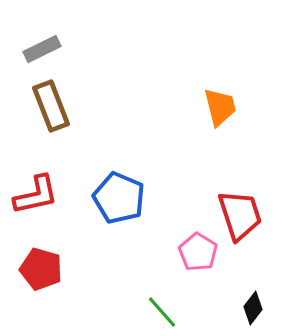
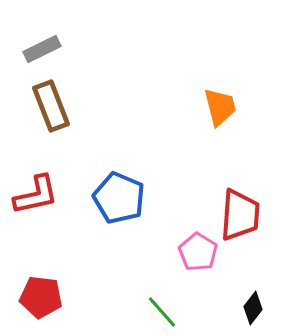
red trapezoid: rotated 22 degrees clockwise
red pentagon: moved 28 px down; rotated 9 degrees counterclockwise
